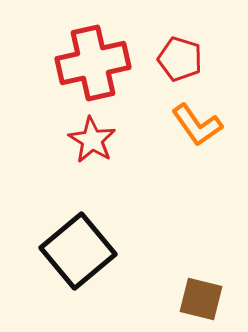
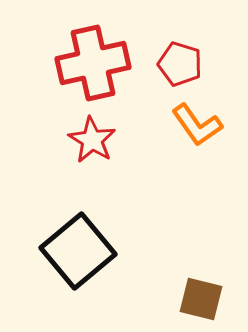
red pentagon: moved 5 px down
